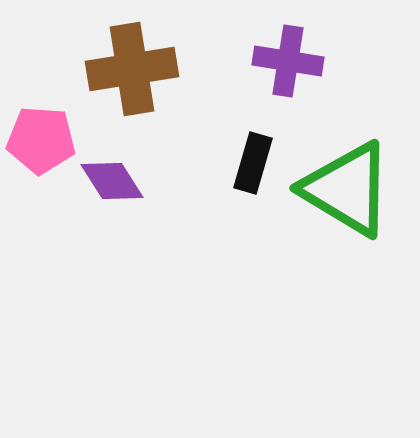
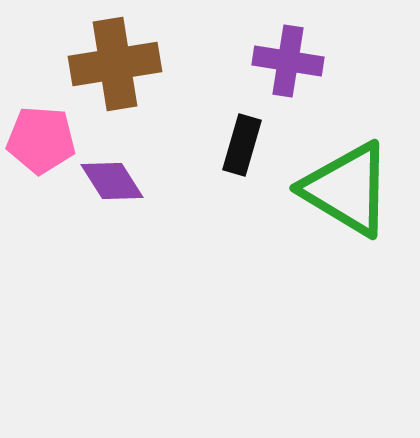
brown cross: moved 17 px left, 5 px up
black rectangle: moved 11 px left, 18 px up
